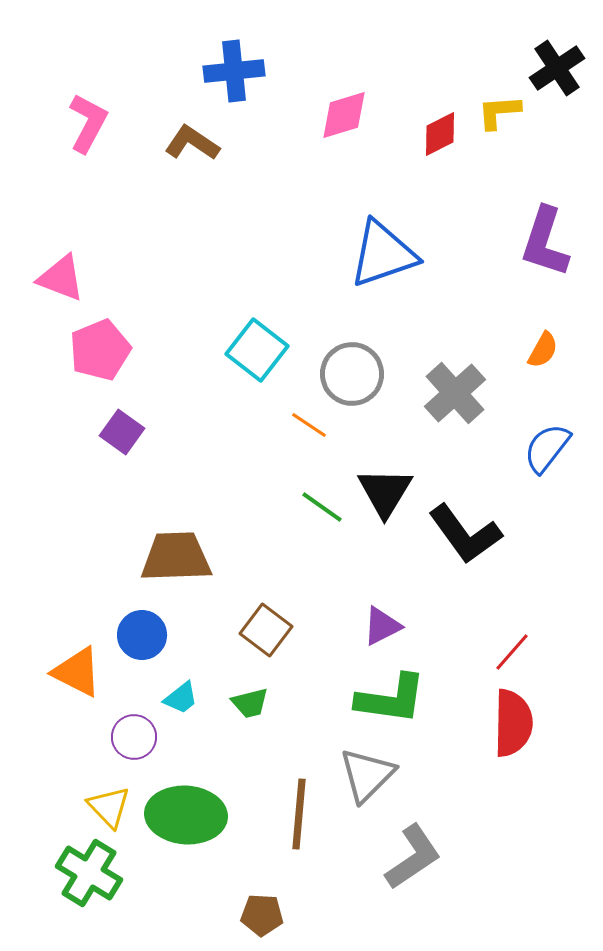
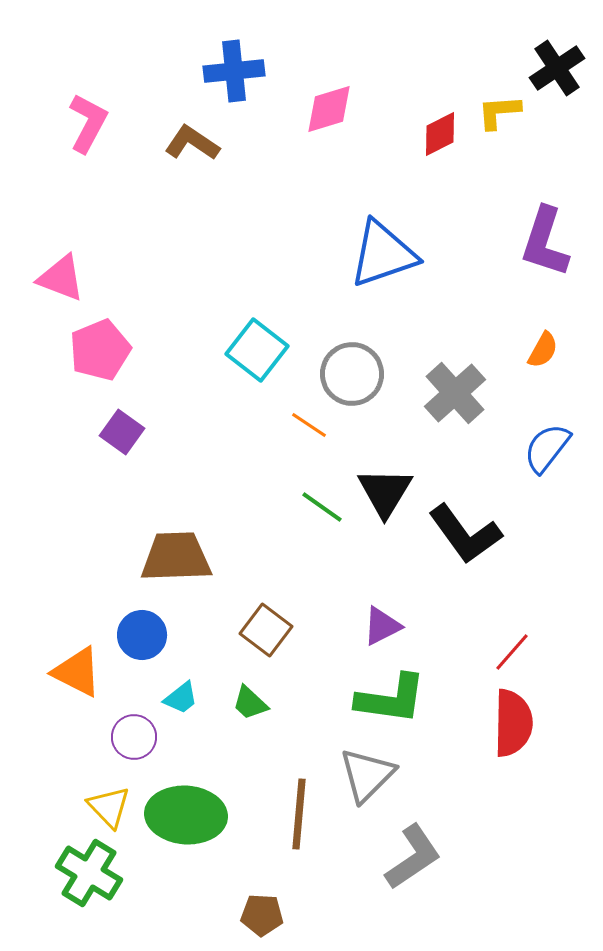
pink diamond: moved 15 px left, 6 px up
green trapezoid: rotated 57 degrees clockwise
